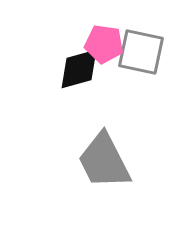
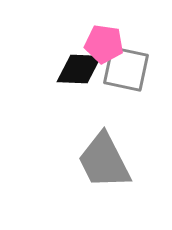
gray square: moved 15 px left, 17 px down
black diamond: rotated 18 degrees clockwise
